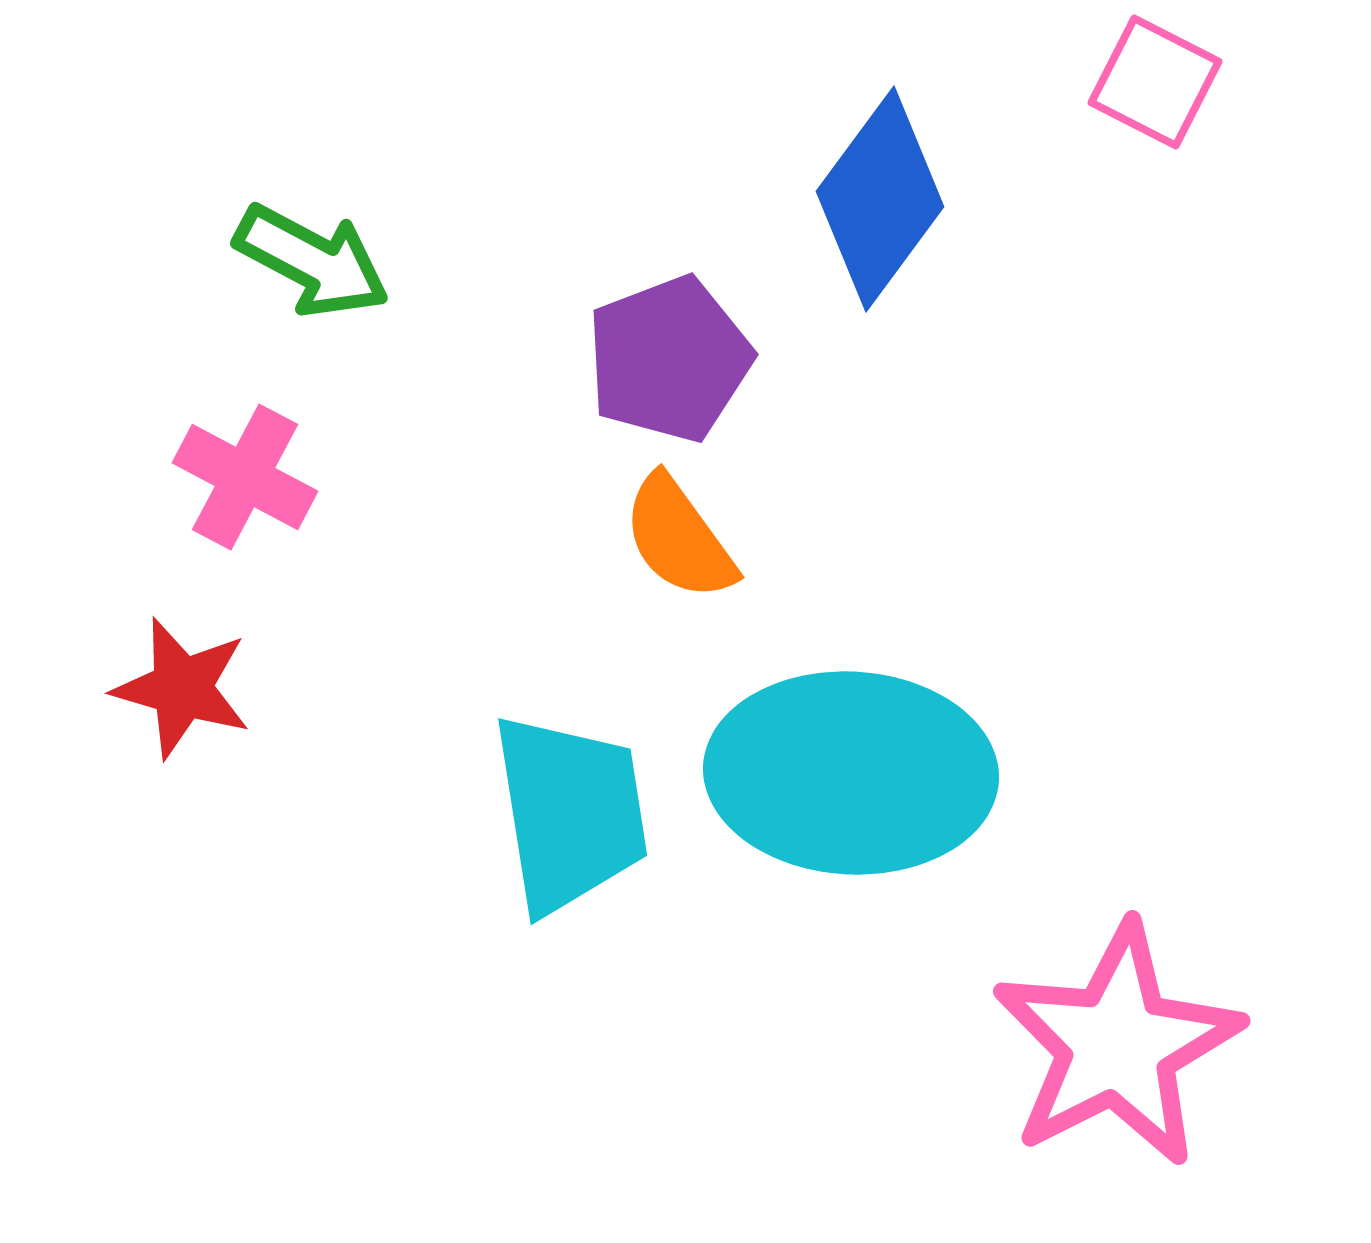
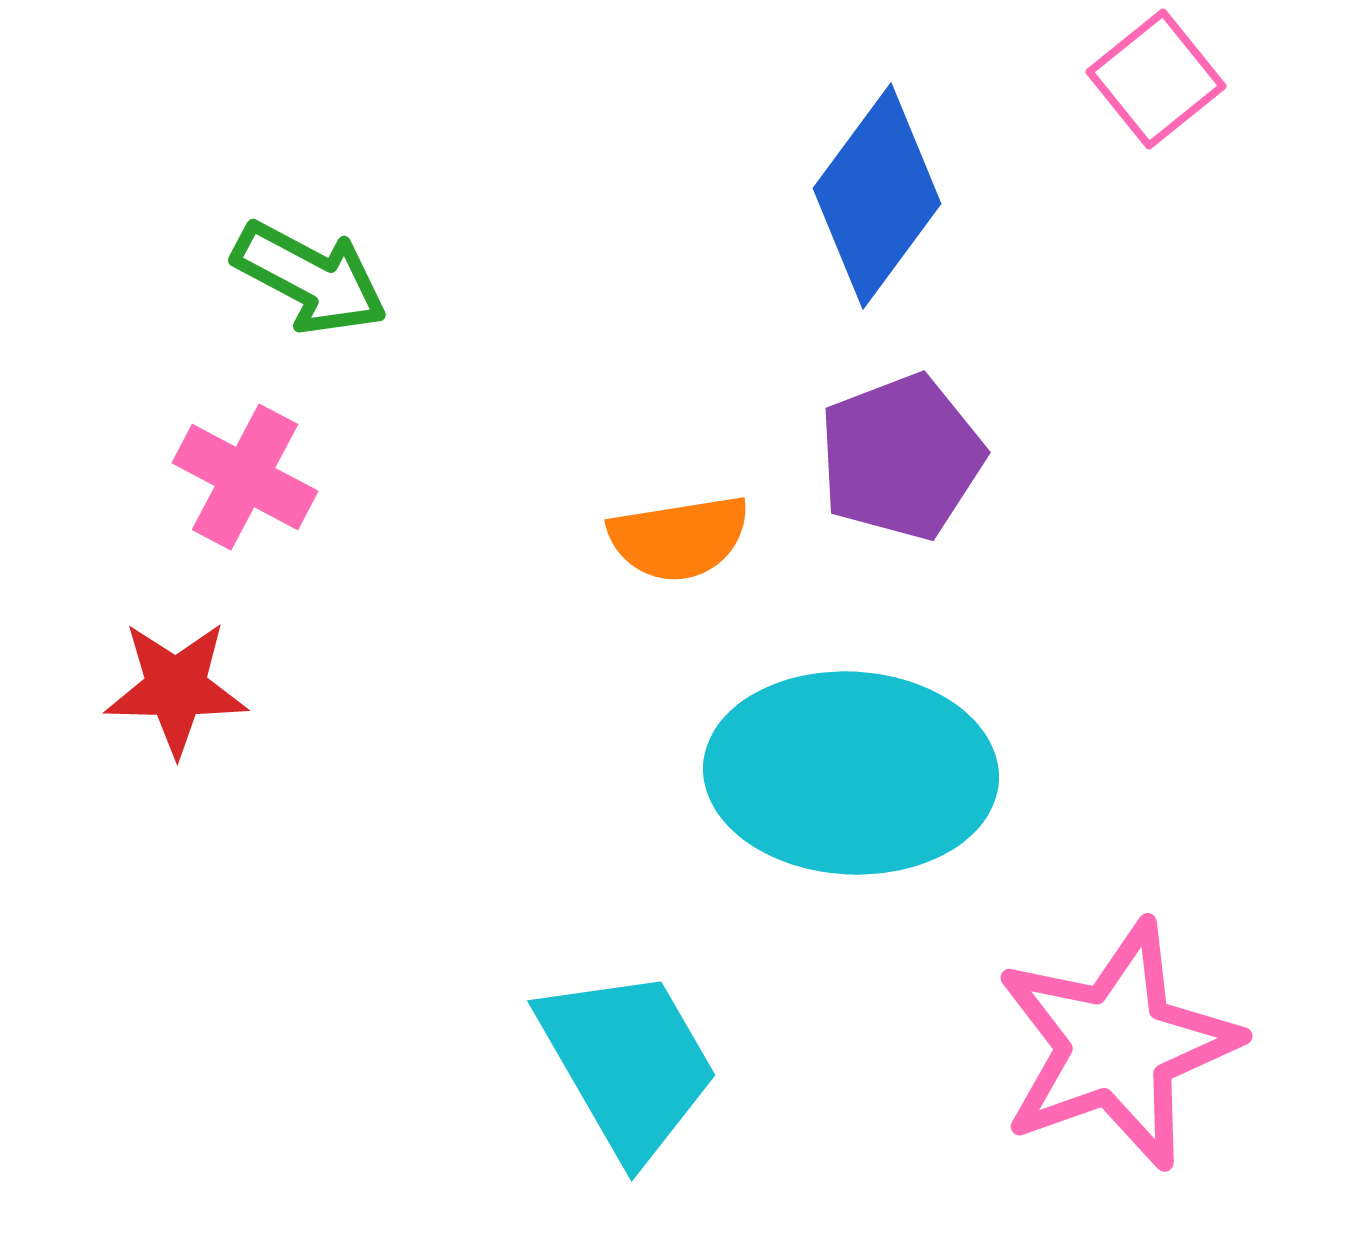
pink square: moved 1 px right, 3 px up; rotated 24 degrees clockwise
blue diamond: moved 3 px left, 3 px up
green arrow: moved 2 px left, 17 px down
purple pentagon: moved 232 px right, 98 px down
orange semicircle: rotated 63 degrees counterclockwise
red star: moved 6 px left; rotated 15 degrees counterclockwise
cyan trapezoid: moved 58 px right, 250 px down; rotated 21 degrees counterclockwise
pink star: rotated 7 degrees clockwise
